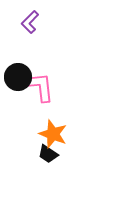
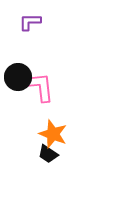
purple L-shape: rotated 45 degrees clockwise
